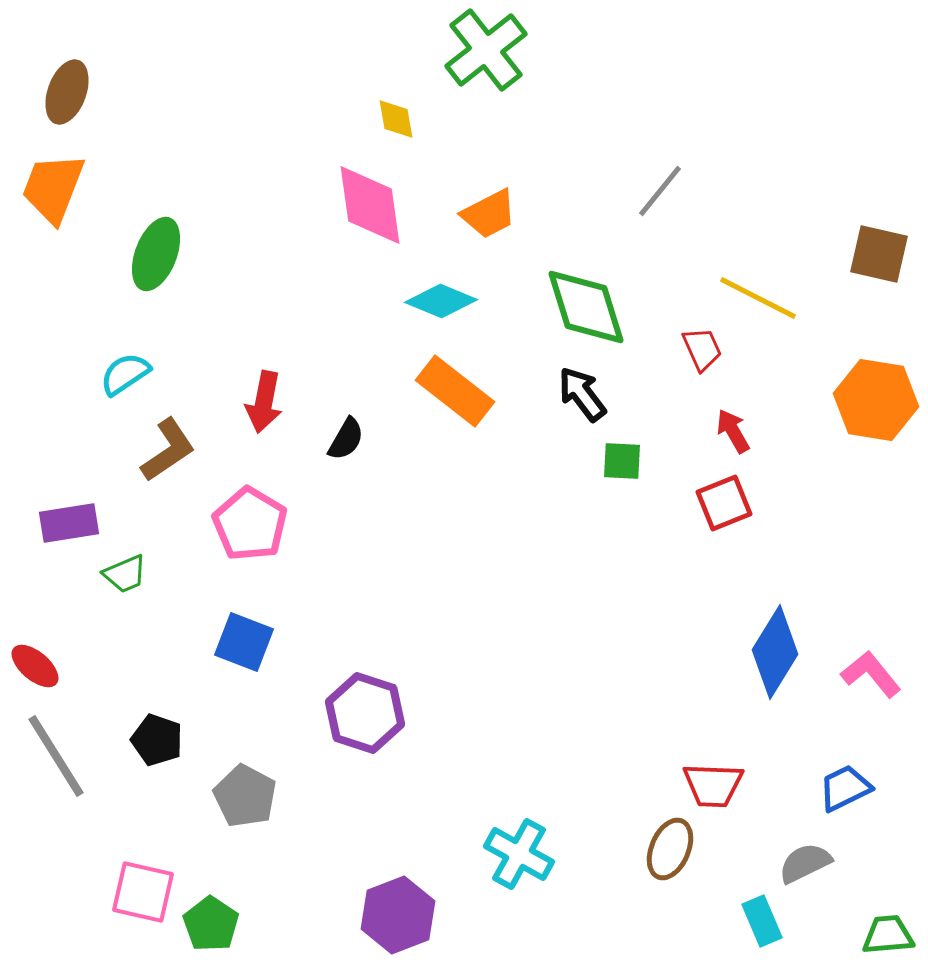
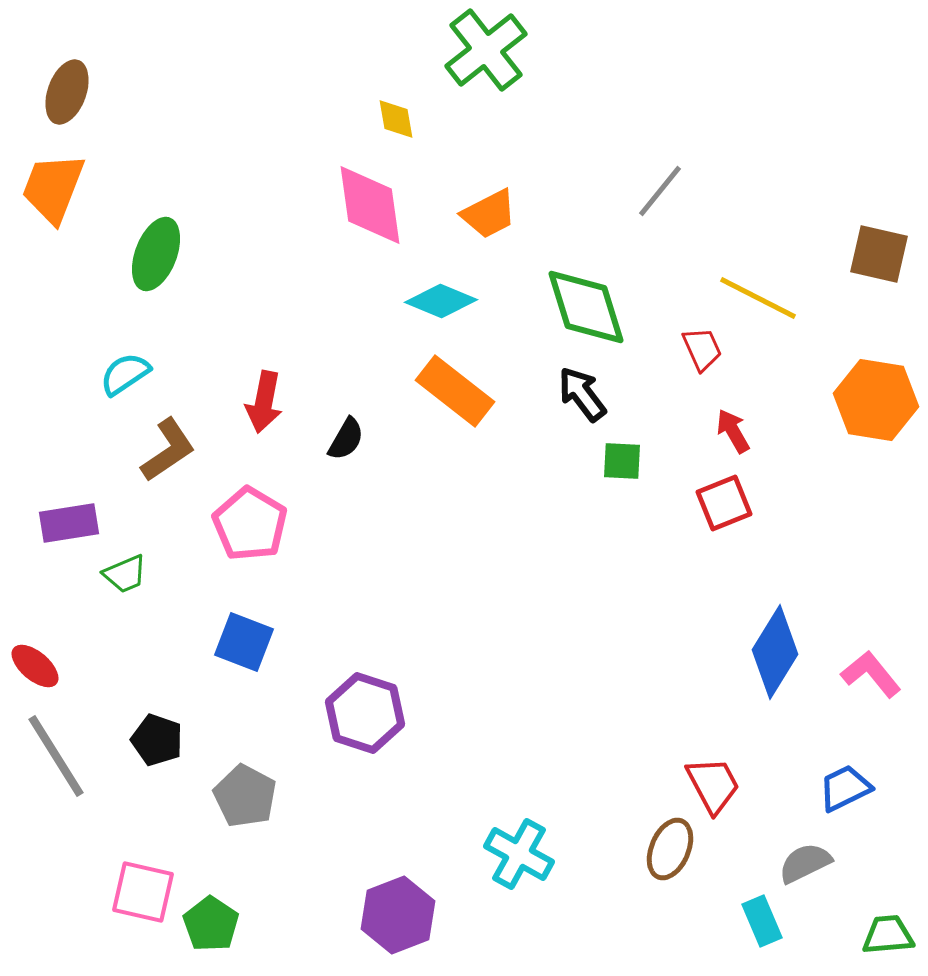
red trapezoid at (713, 785): rotated 120 degrees counterclockwise
